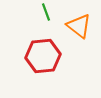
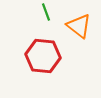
red hexagon: rotated 12 degrees clockwise
